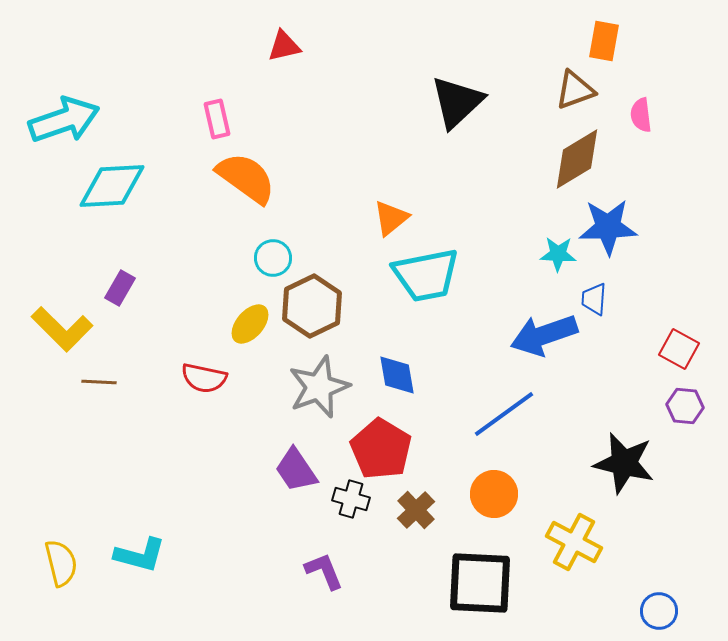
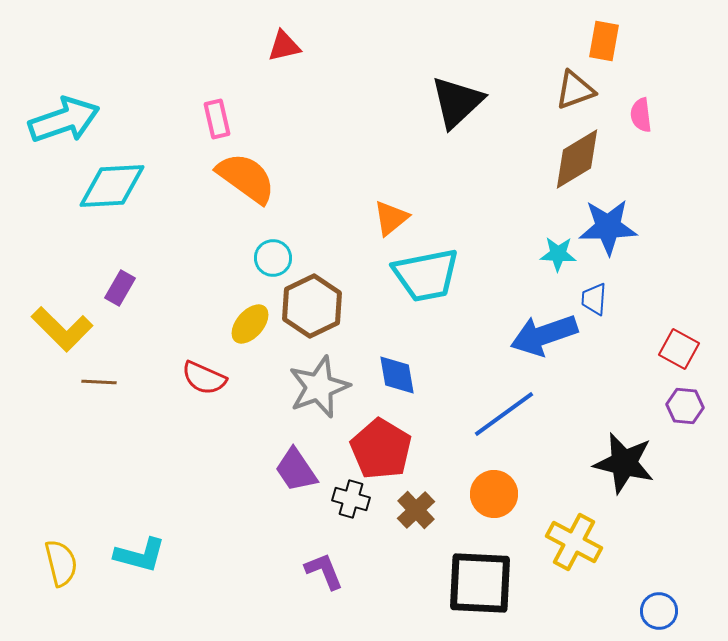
red semicircle: rotated 12 degrees clockwise
